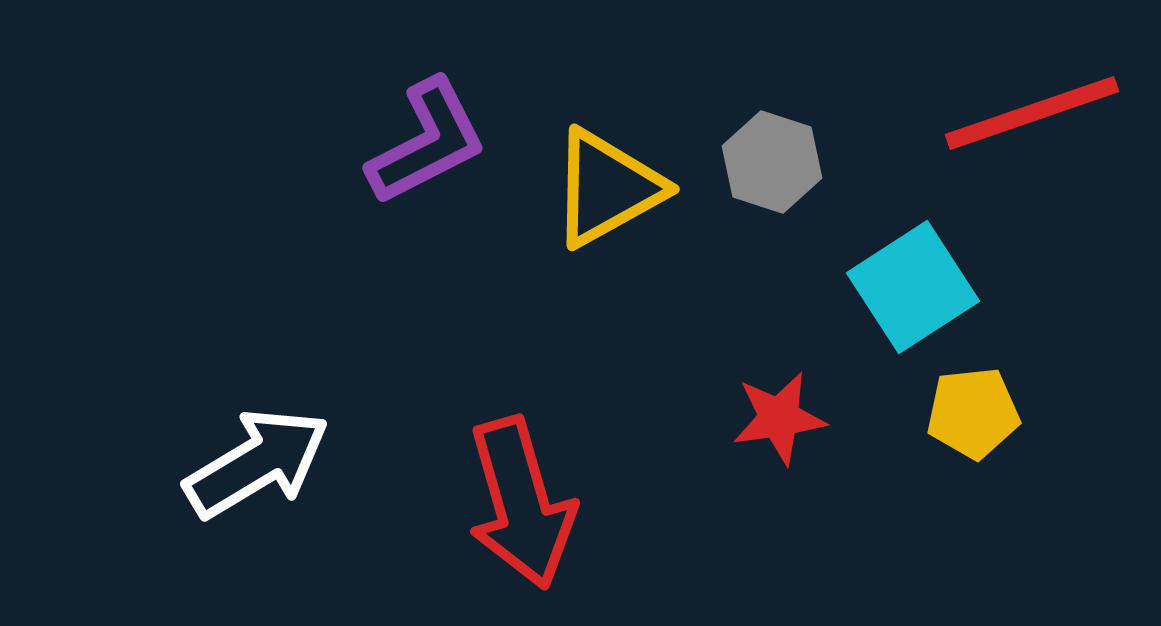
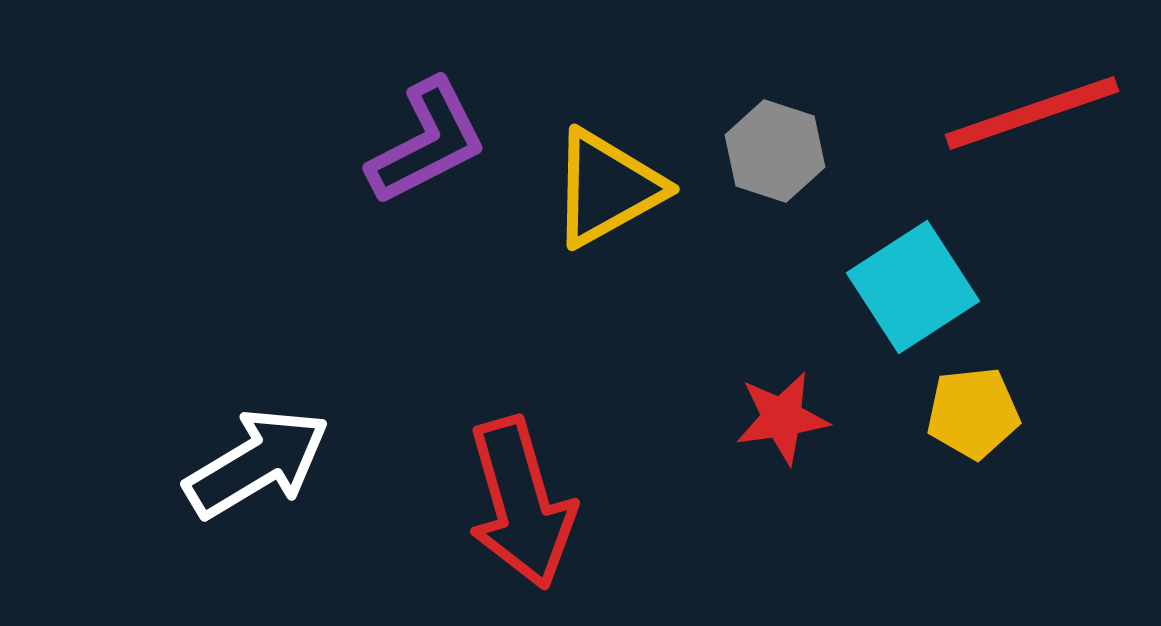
gray hexagon: moved 3 px right, 11 px up
red star: moved 3 px right
